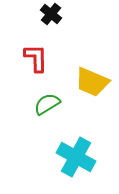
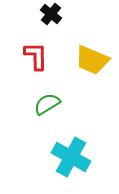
red L-shape: moved 2 px up
yellow trapezoid: moved 22 px up
cyan cross: moved 5 px left
